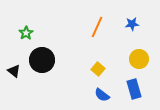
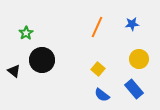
blue rectangle: rotated 24 degrees counterclockwise
